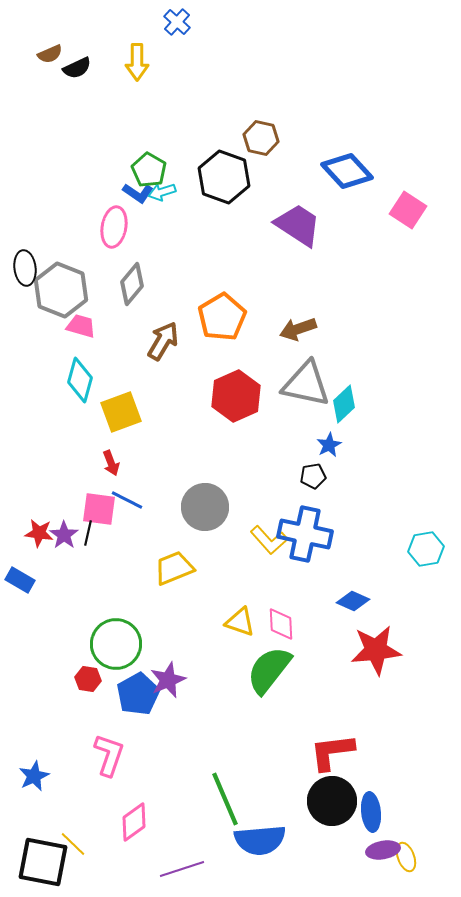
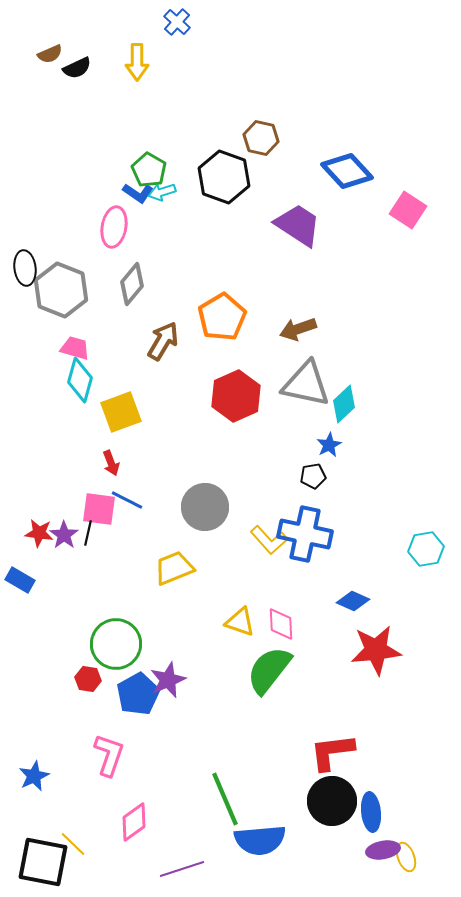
pink trapezoid at (81, 326): moved 6 px left, 22 px down
